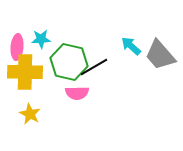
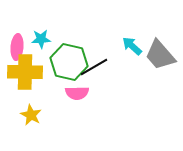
cyan arrow: moved 1 px right
yellow star: moved 1 px right, 1 px down
